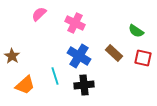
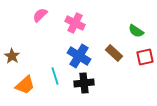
pink semicircle: moved 1 px right, 1 px down
red square: moved 2 px right, 1 px up; rotated 24 degrees counterclockwise
black cross: moved 2 px up
